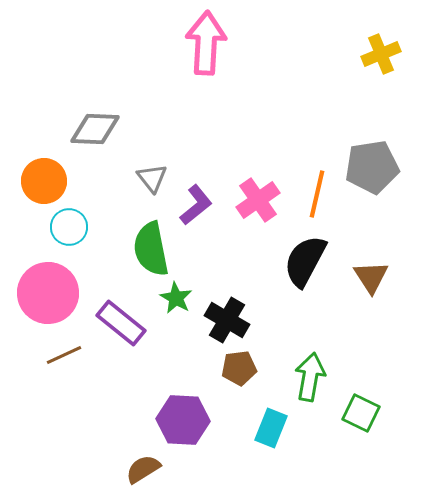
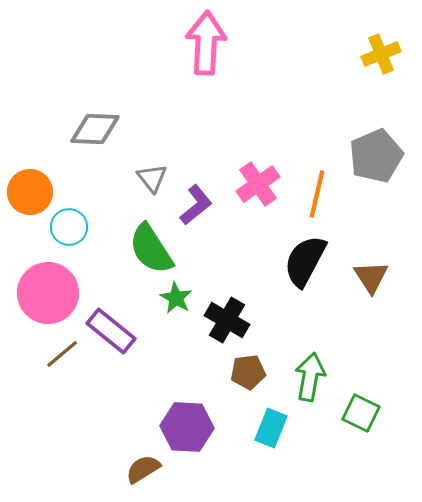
gray pentagon: moved 4 px right, 11 px up; rotated 14 degrees counterclockwise
orange circle: moved 14 px left, 11 px down
pink cross: moved 16 px up
green semicircle: rotated 22 degrees counterclockwise
purple rectangle: moved 10 px left, 8 px down
brown line: moved 2 px left, 1 px up; rotated 15 degrees counterclockwise
brown pentagon: moved 9 px right, 4 px down
purple hexagon: moved 4 px right, 7 px down
